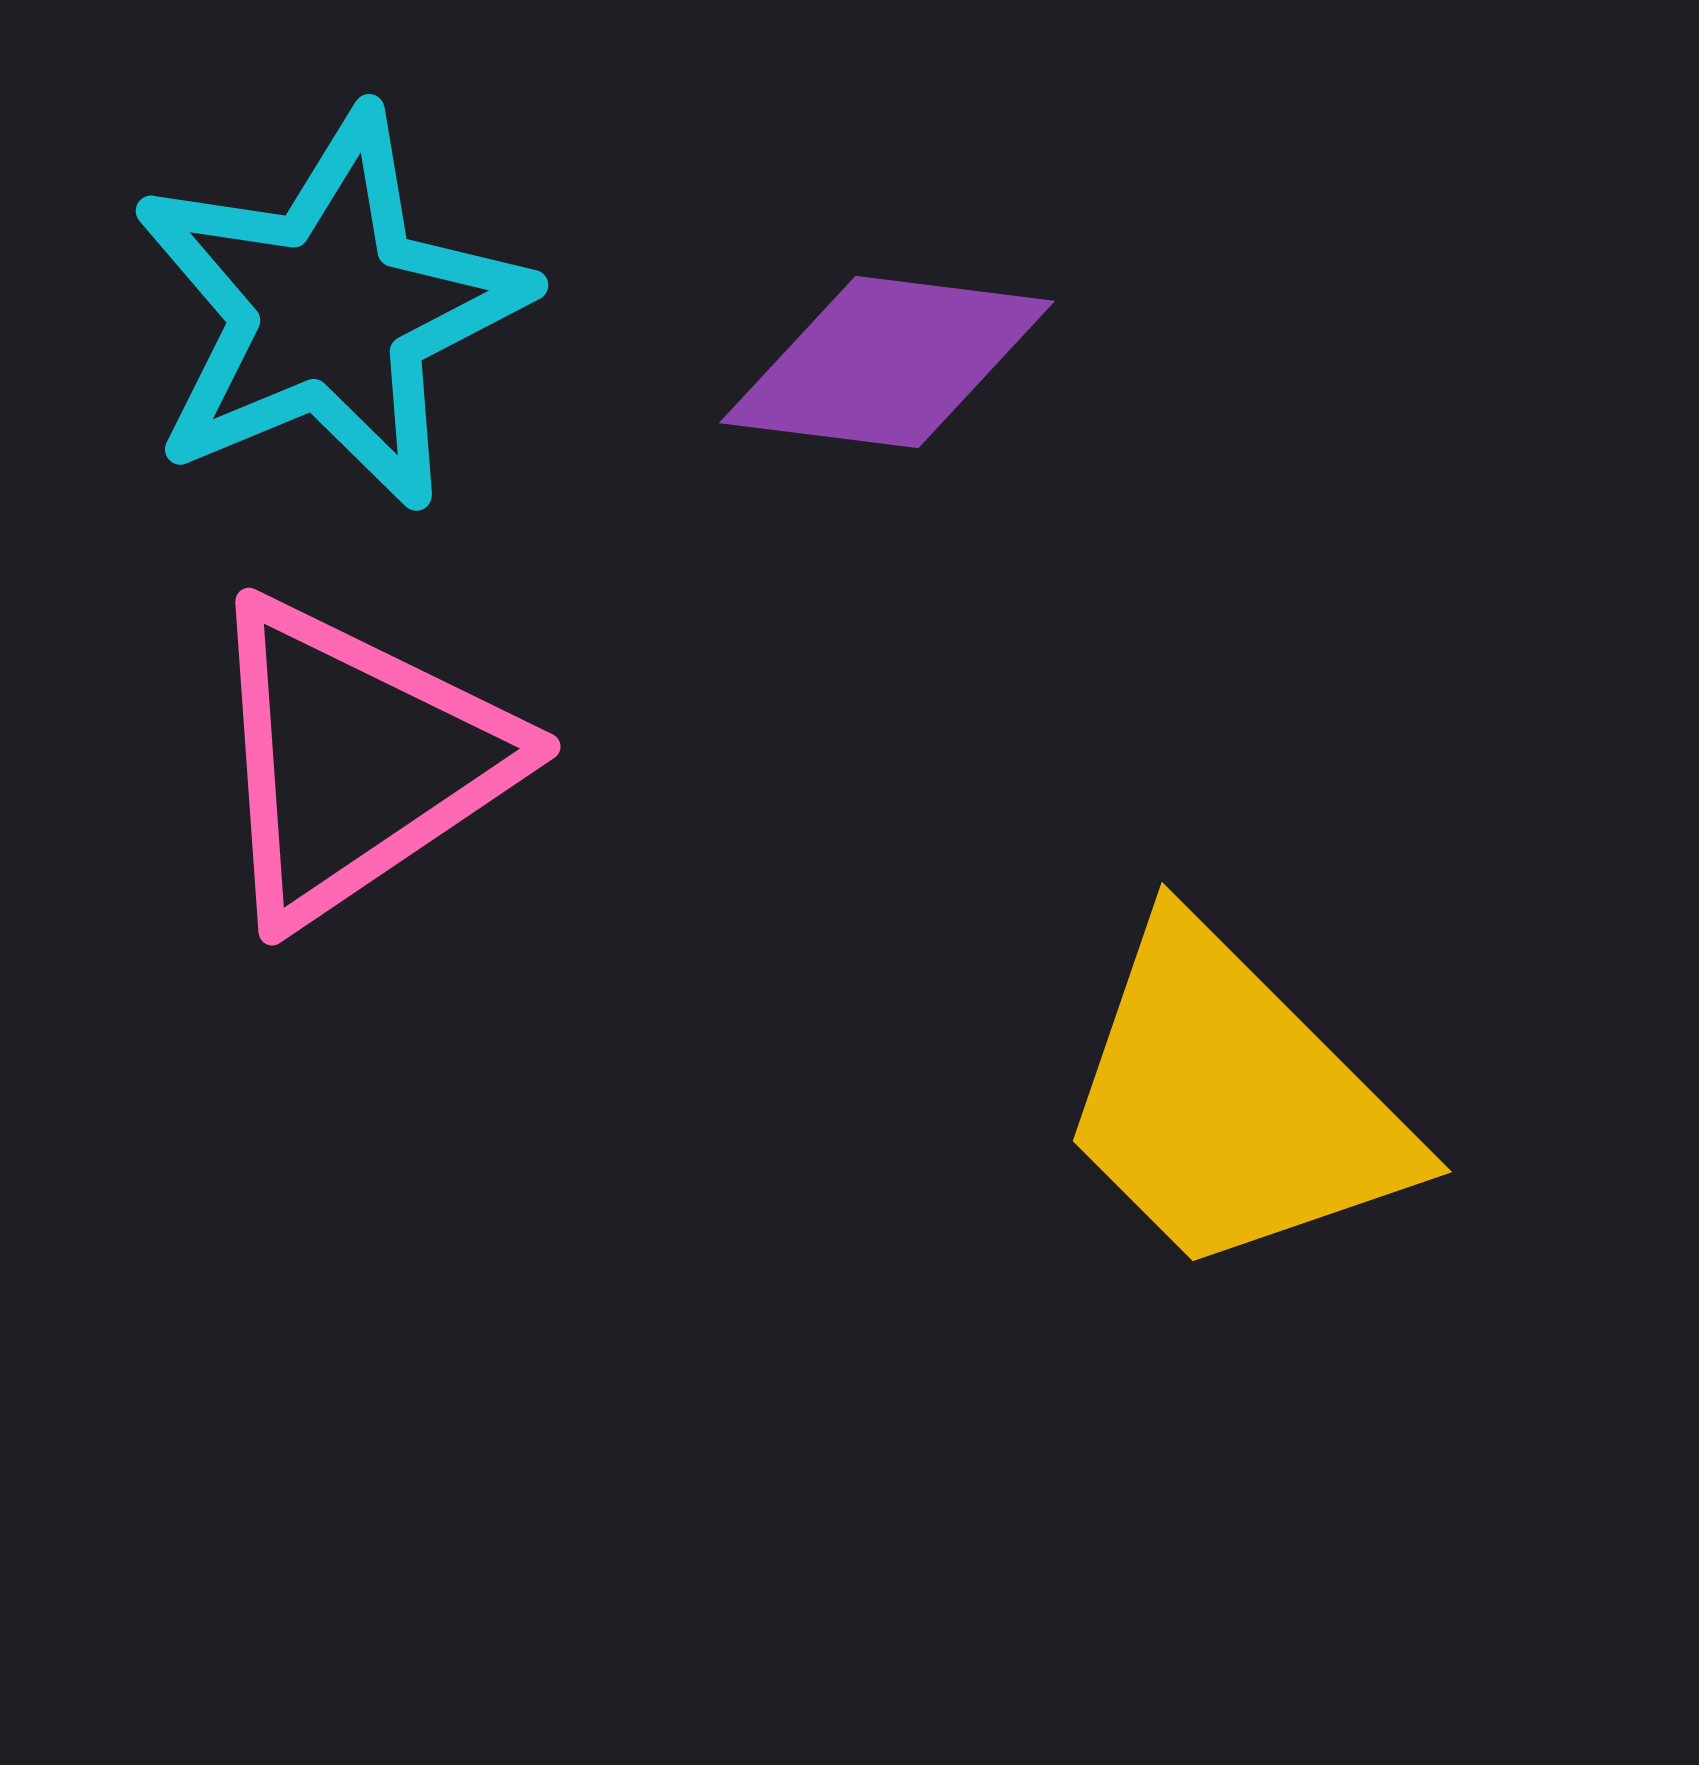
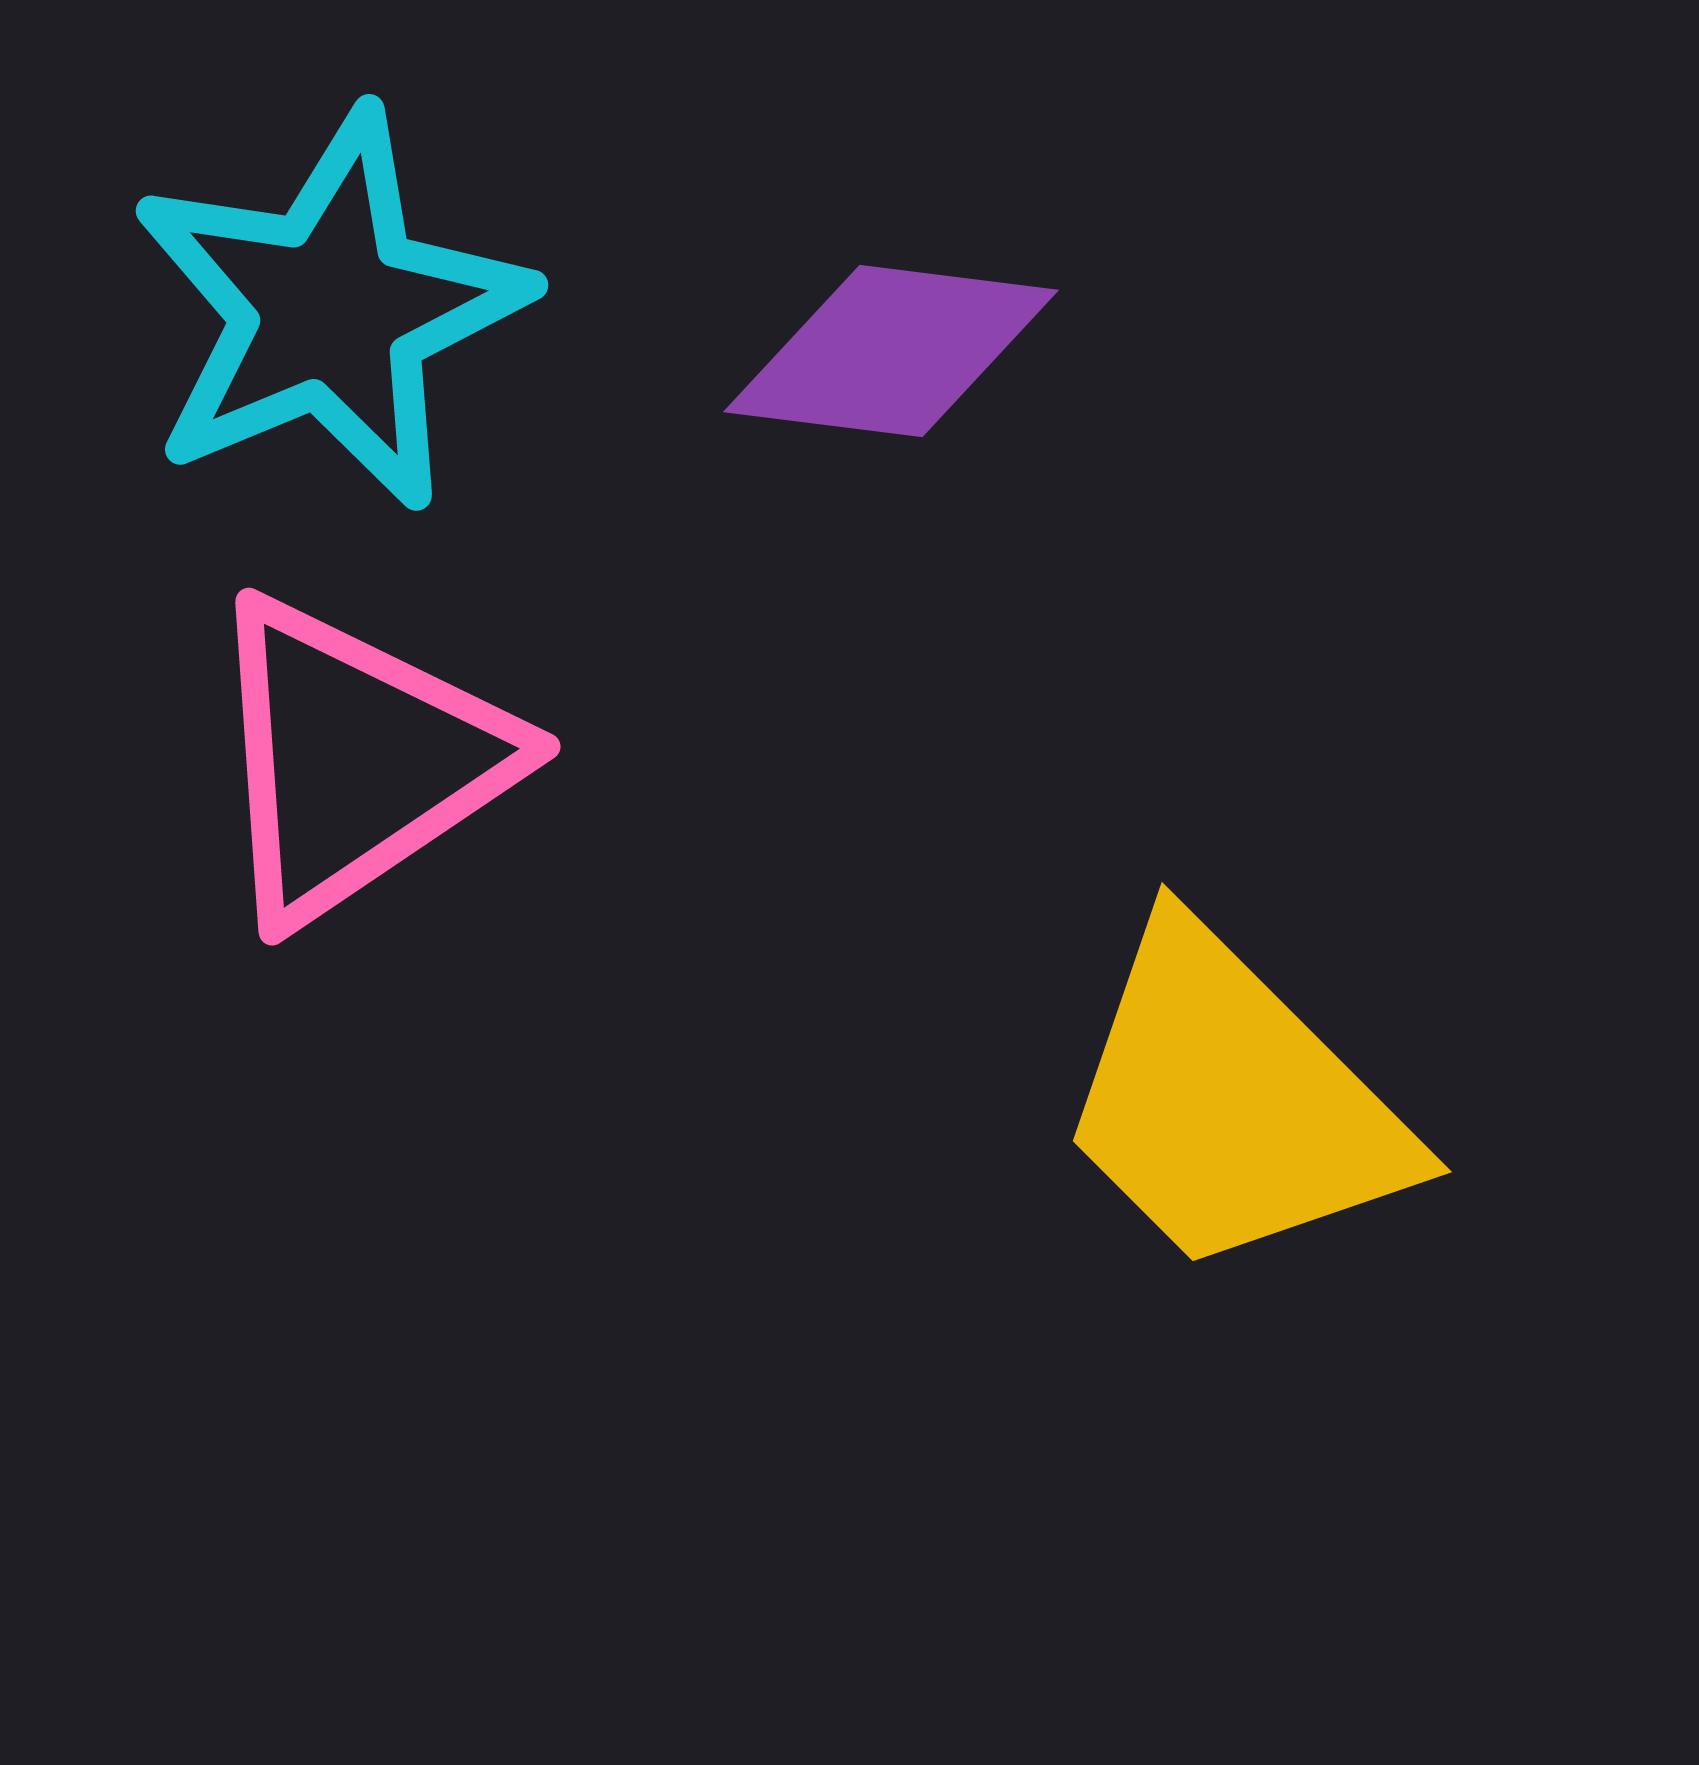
purple diamond: moved 4 px right, 11 px up
